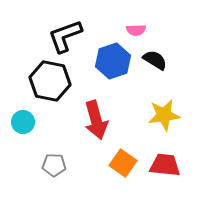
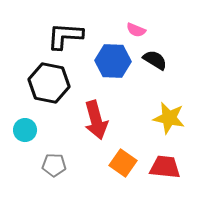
pink semicircle: rotated 24 degrees clockwise
black L-shape: rotated 24 degrees clockwise
blue hexagon: rotated 20 degrees clockwise
black hexagon: moved 1 px left, 2 px down
yellow star: moved 5 px right, 3 px down; rotated 20 degrees clockwise
cyan circle: moved 2 px right, 8 px down
red trapezoid: moved 2 px down
